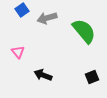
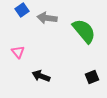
gray arrow: rotated 24 degrees clockwise
black arrow: moved 2 px left, 1 px down
